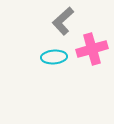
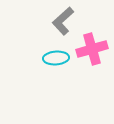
cyan ellipse: moved 2 px right, 1 px down
